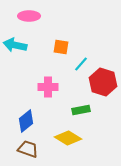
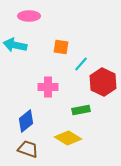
red hexagon: rotated 8 degrees clockwise
